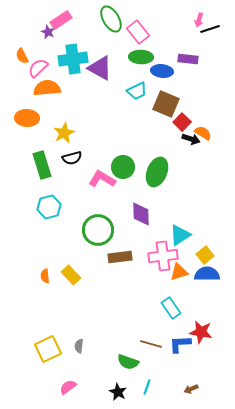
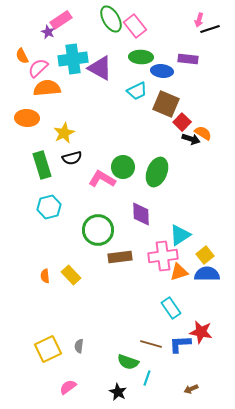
pink rectangle at (138, 32): moved 3 px left, 6 px up
cyan line at (147, 387): moved 9 px up
